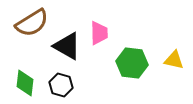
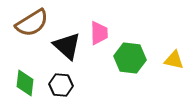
black triangle: rotated 12 degrees clockwise
green hexagon: moved 2 px left, 5 px up
black hexagon: rotated 10 degrees counterclockwise
